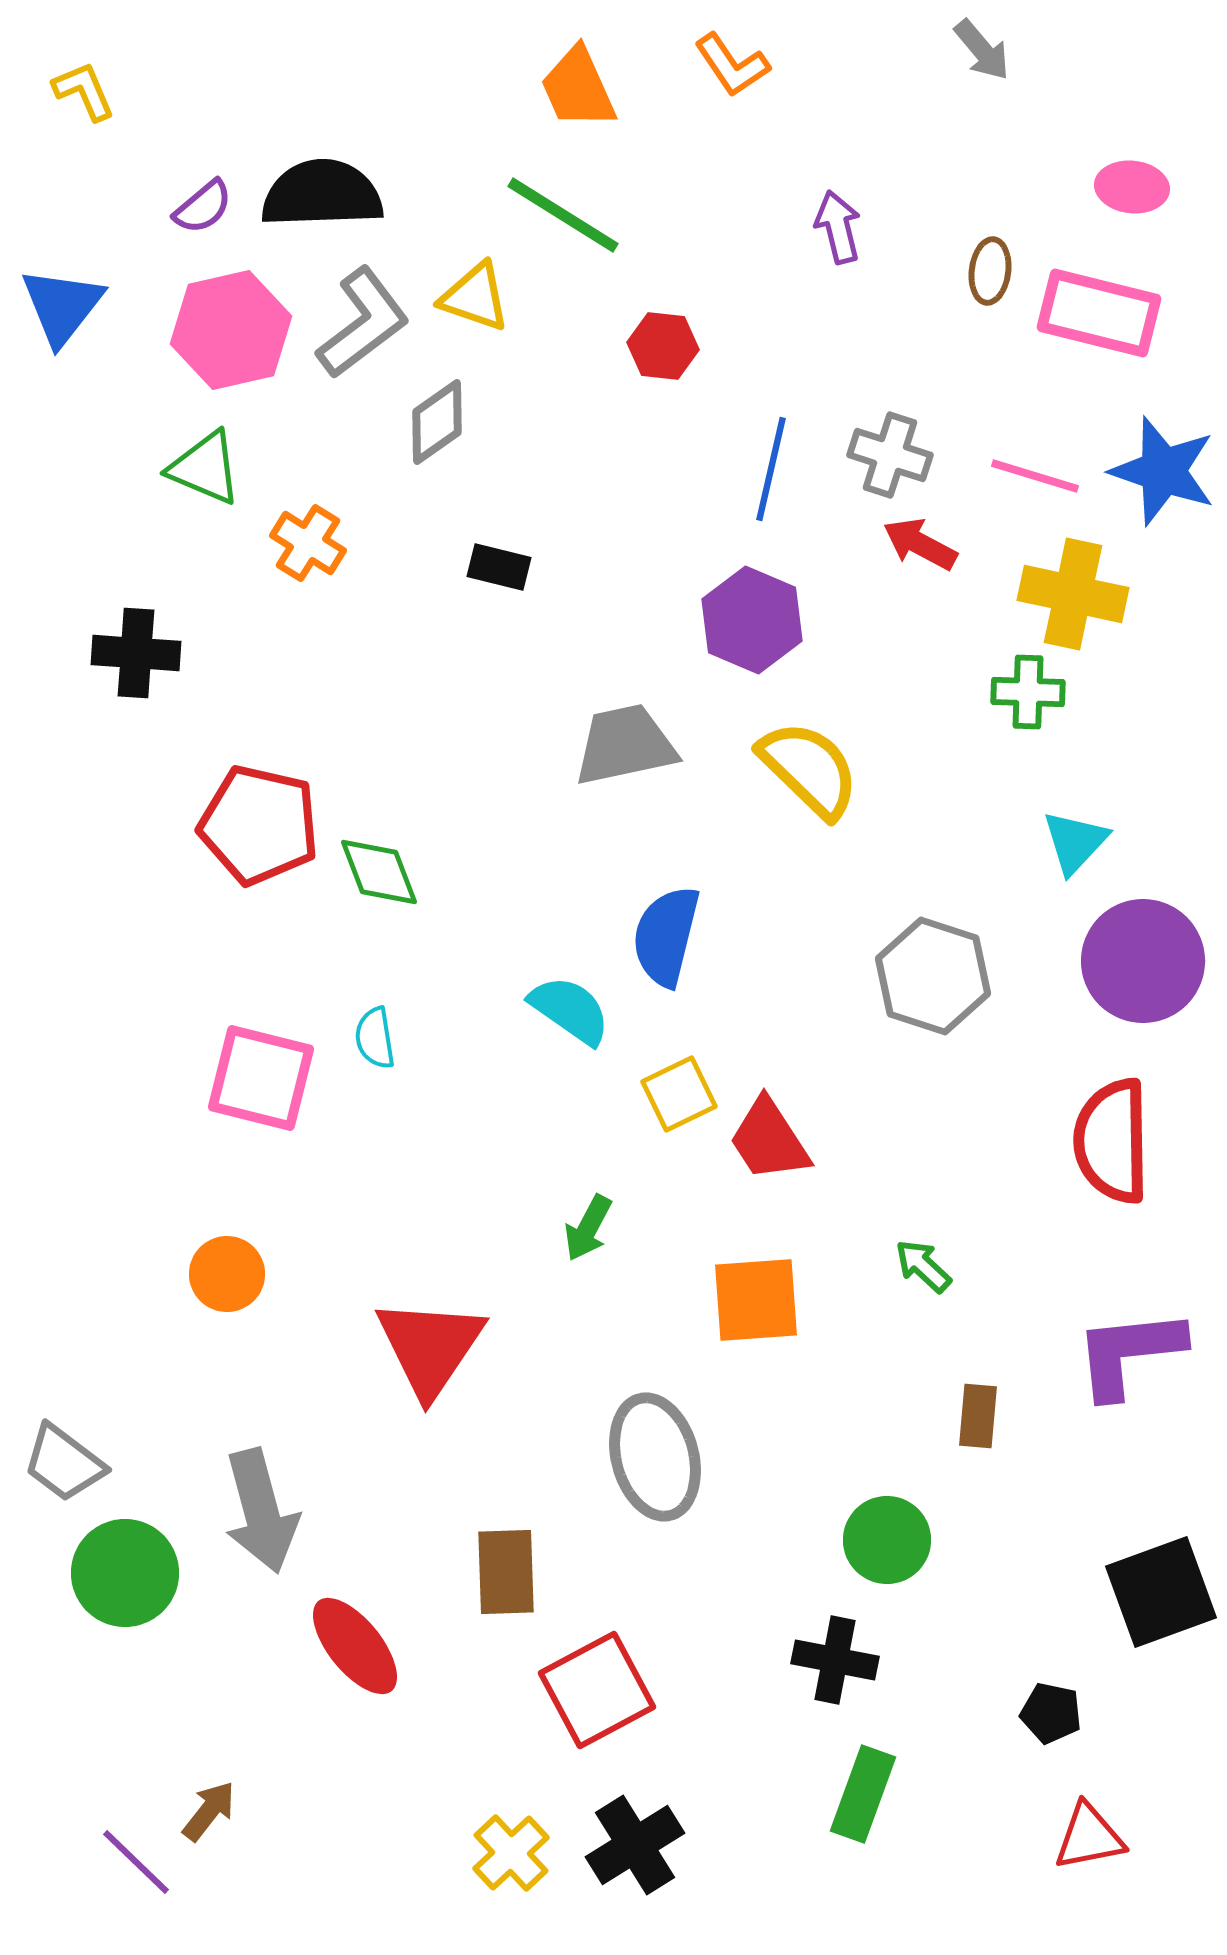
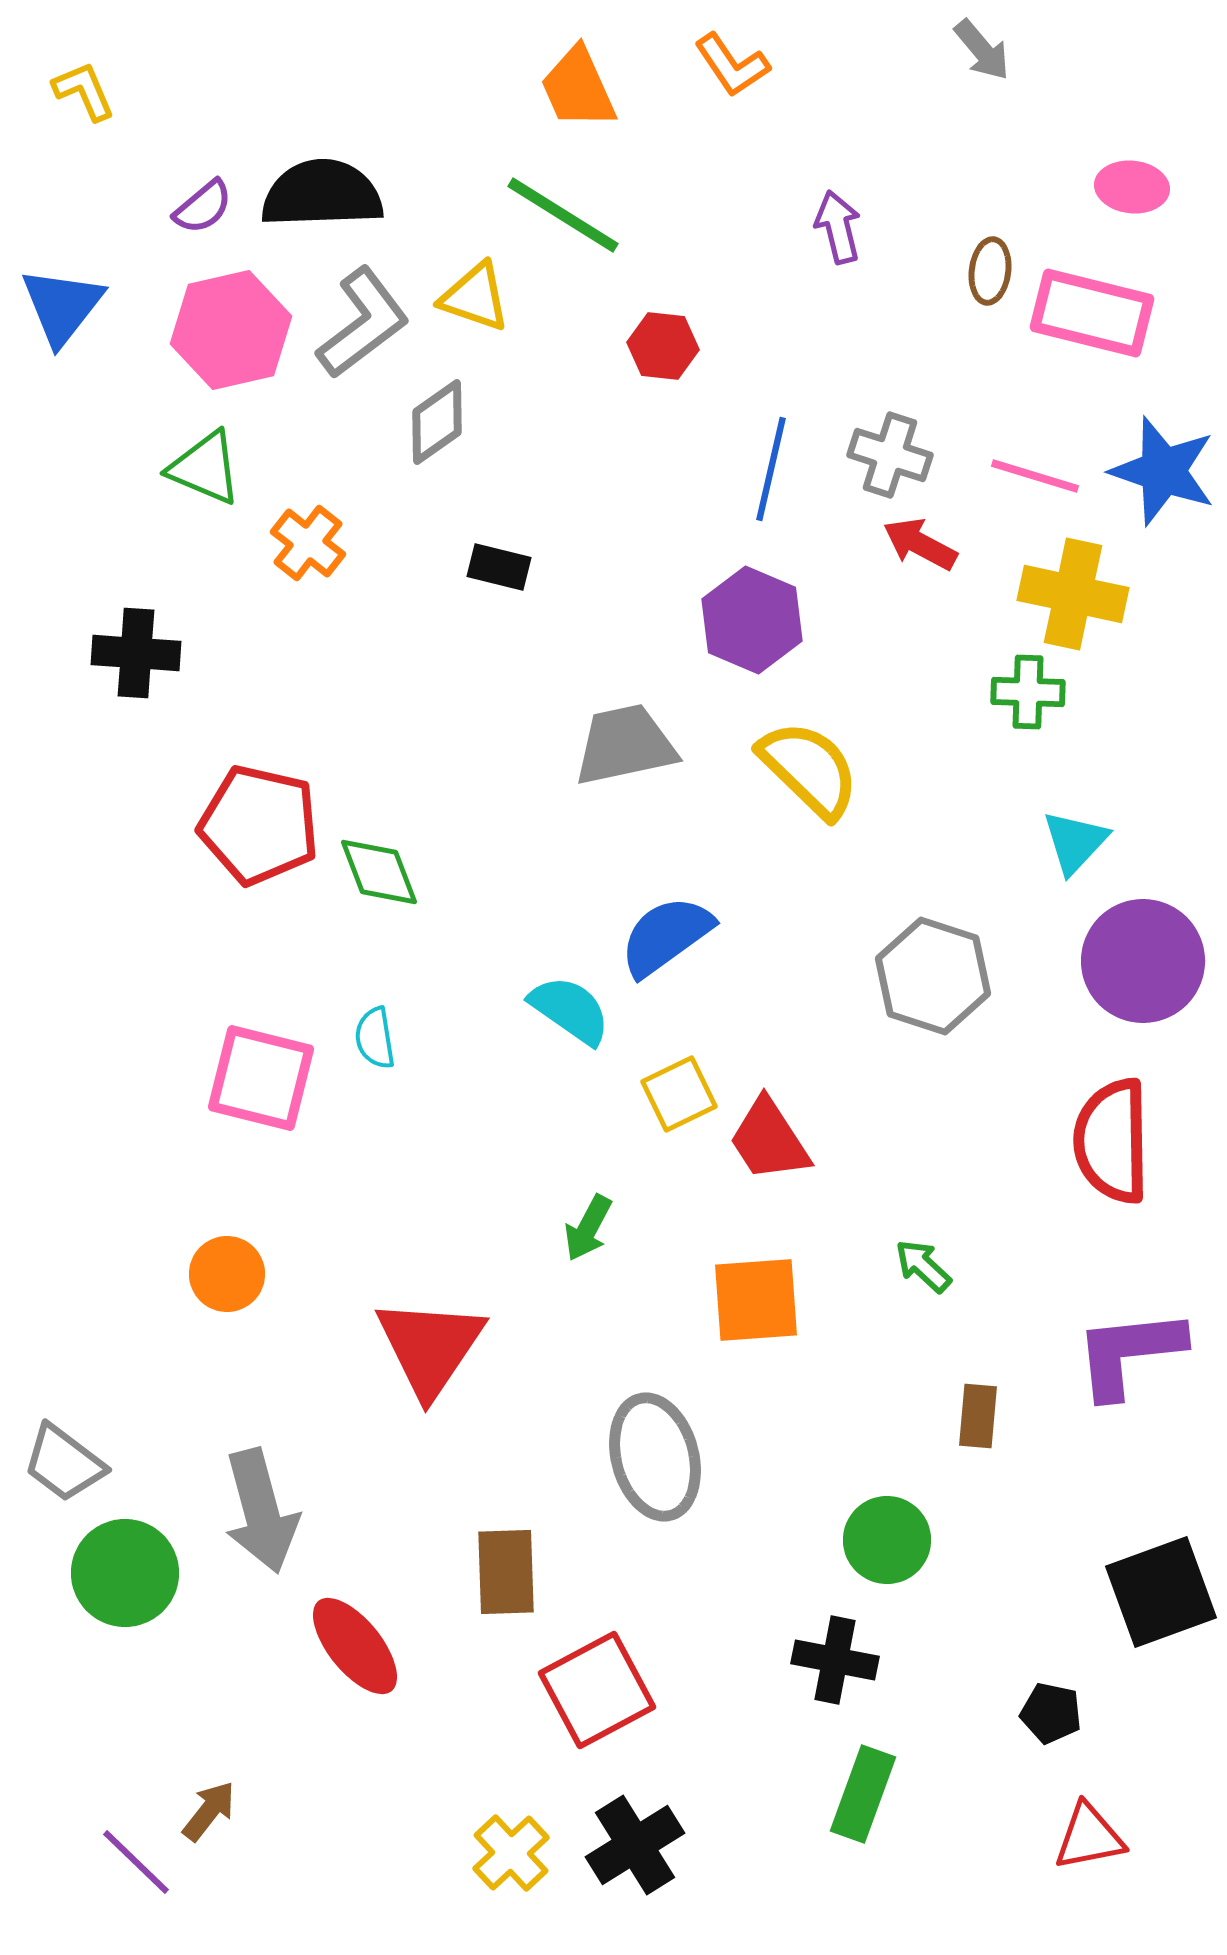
pink rectangle at (1099, 313): moved 7 px left
orange cross at (308, 543): rotated 6 degrees clockwise
blue semicircle at (666, 936): rotated 40 degrees clockwise
